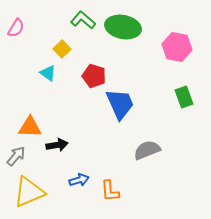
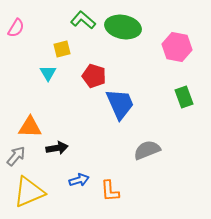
yellow square: rotated 30 degrees clockwise
cyan triangle: rotated 24 degrees clockwise
black arrow: moved 3 px down
